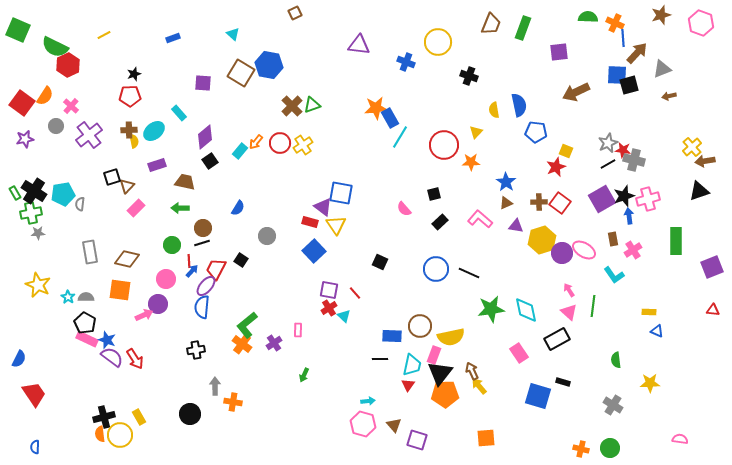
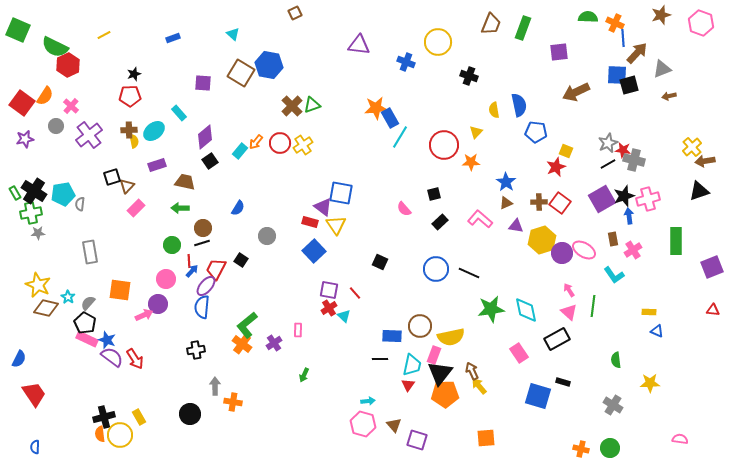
brown diamond at (127, 259): moved 81 px left, 49 px down
gray semicircle at (86, 297): moved 2 px right, 6 px down; rotated 49 degrees counterclockwise
